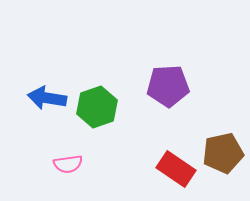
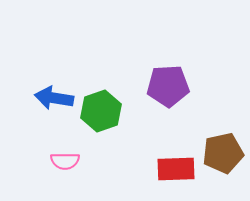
blue arrow: moved 7 px right
green hexagon: moved 4 px right, 4 px down
pink semicircle: moved 3 px left, 3 px up; rotated 8 degrees clockwise
red rectangle: rotated 36 degrees counterclockwise
